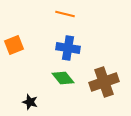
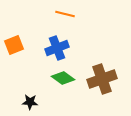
blue cross: moved 11 px left; rotated 30 degrees counterclockwise
green diamond: rotated 15 degrees counterclockwise
brown cross: moved 2 px left, 3 px up
black star: rotated 14 degrees counterclockwise
